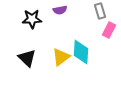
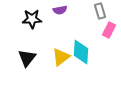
black triangle: rotated 24 degrees clockwise
